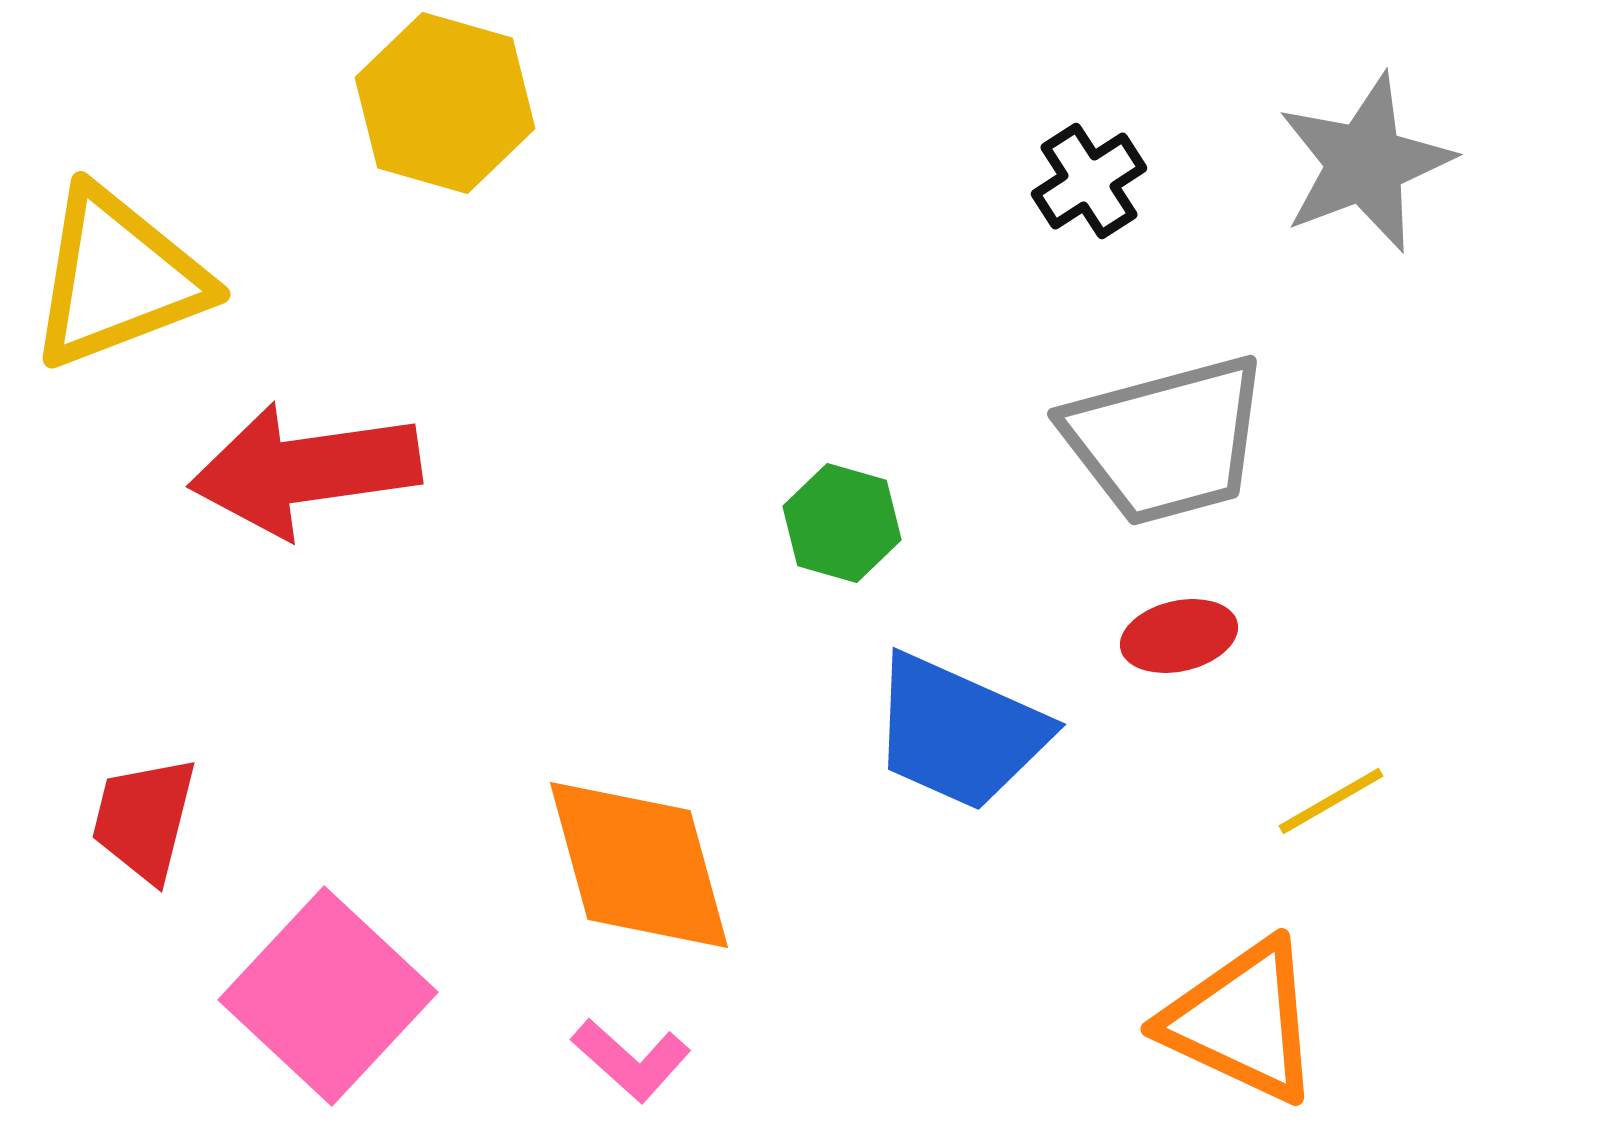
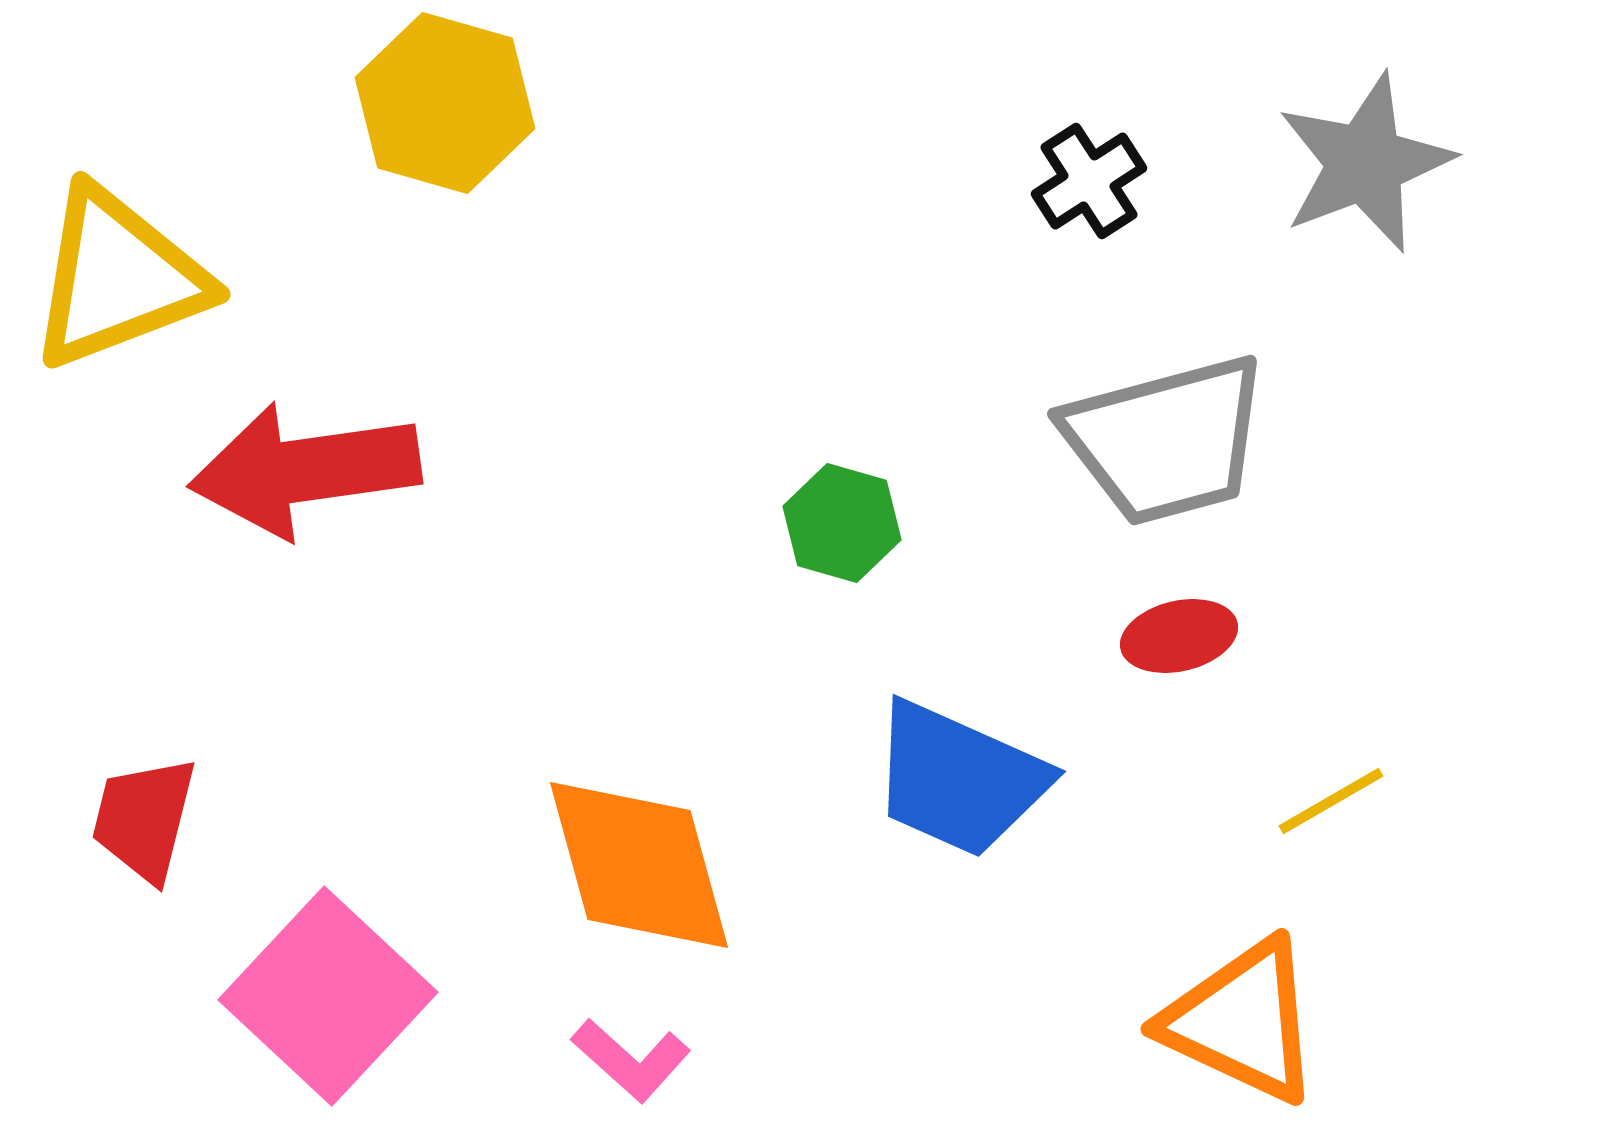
blue trapezoid: moved 47 px down
